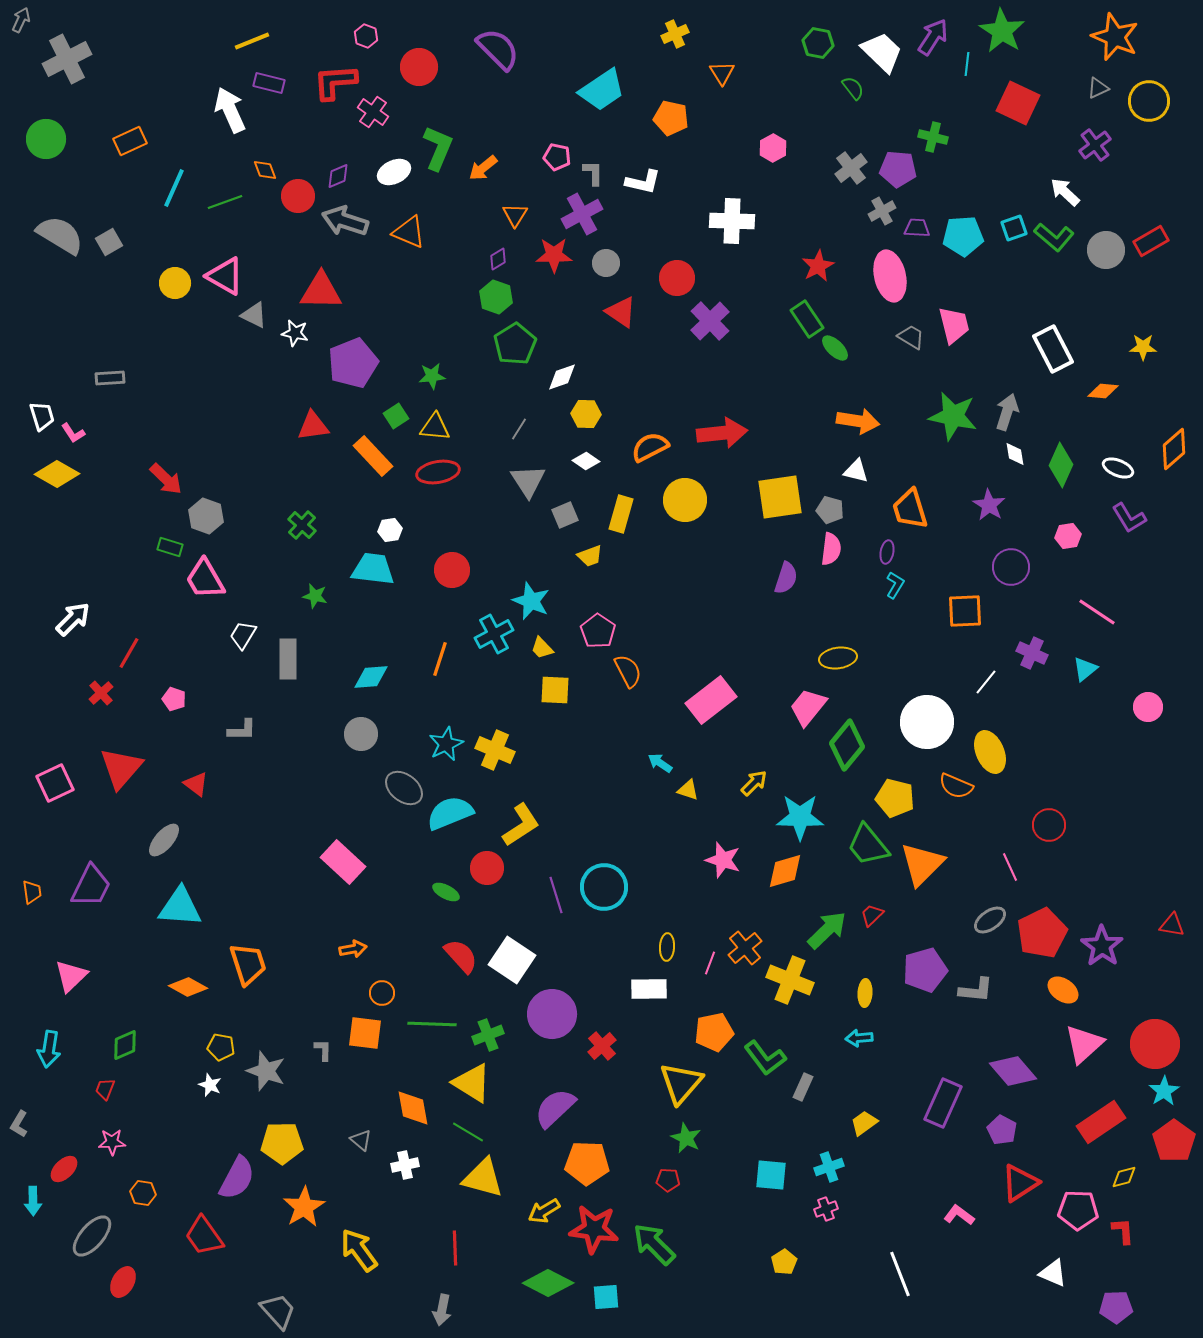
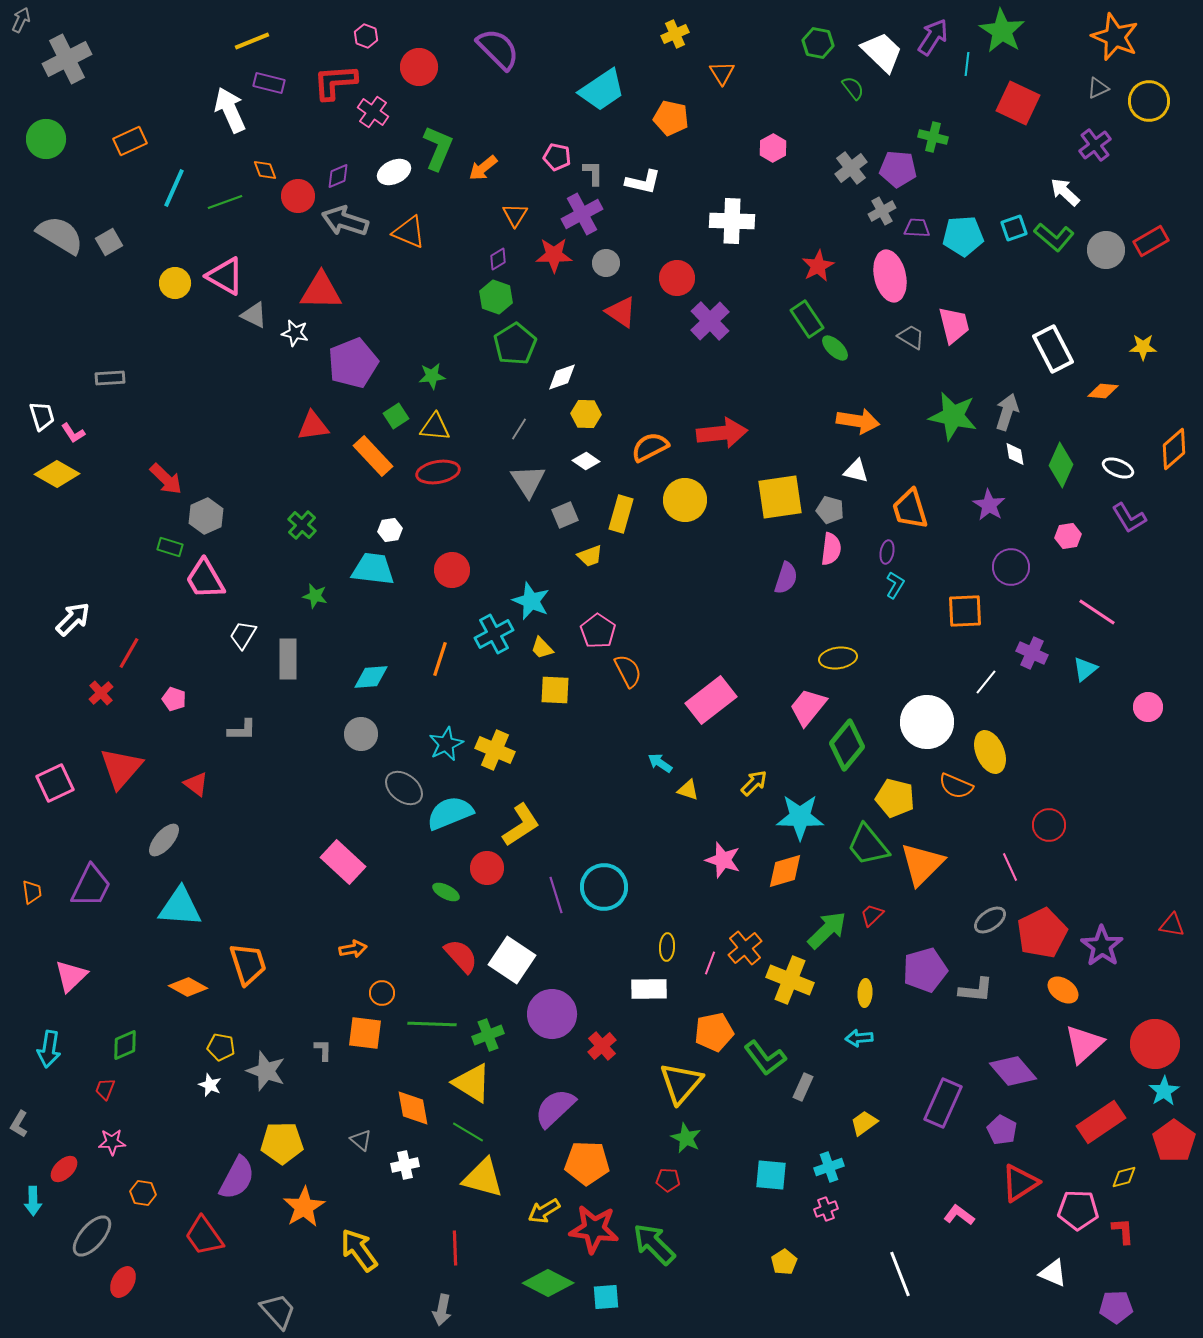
gray hexagon at (206, 516): rotated 16 degrees clockwise
